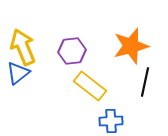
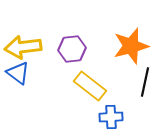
yellow arrow: rotated 75 degrees counterclockwise
purple hexagon: moved 2 px up
blue triangle: rotated 45 degrees counterclockwise
blue cross: moved 4 px up
